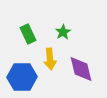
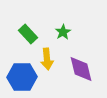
green rectangle: rotated 18 degrees counterclockwise
yellow arrow: moved 3 px left
